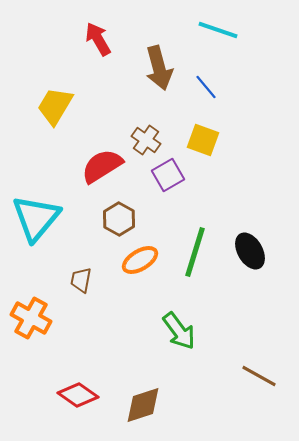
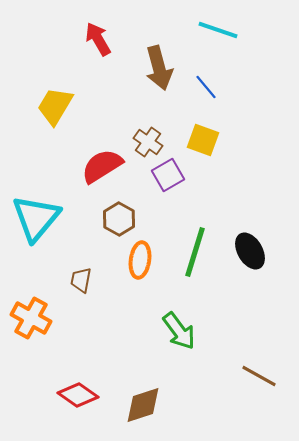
brown cross: moved 2 px right, 2 px down
orange ellipse: rotated 51 degrees counterclockwise
